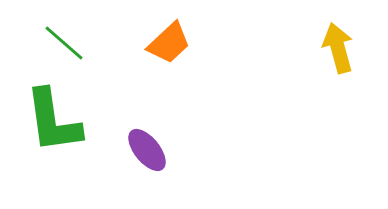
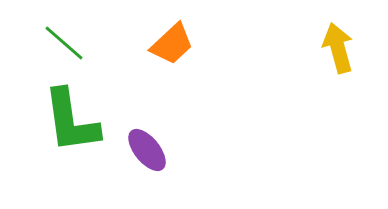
orange trapezoid: moved 3 px right, 1 px down
green L-shape: moved 18 px right
